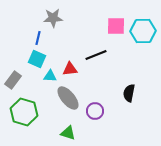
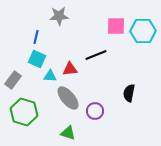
gray star: moved 6 px right, 2 px up
blue line: moved 2 px left, 1 px up
